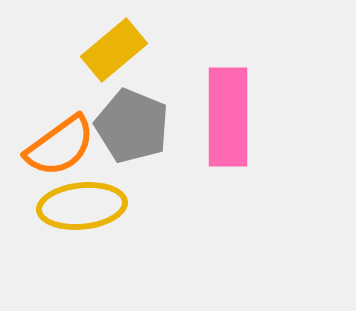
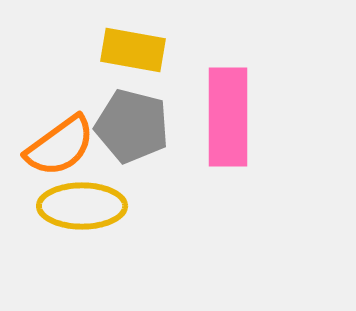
yellow rectangle: moved 19 px right; rotated 50 degrees clockwise
gray pentagon: rotated 8 degrees counterclockwise
yellow ellipse: rotated 6 degrees clockwise
